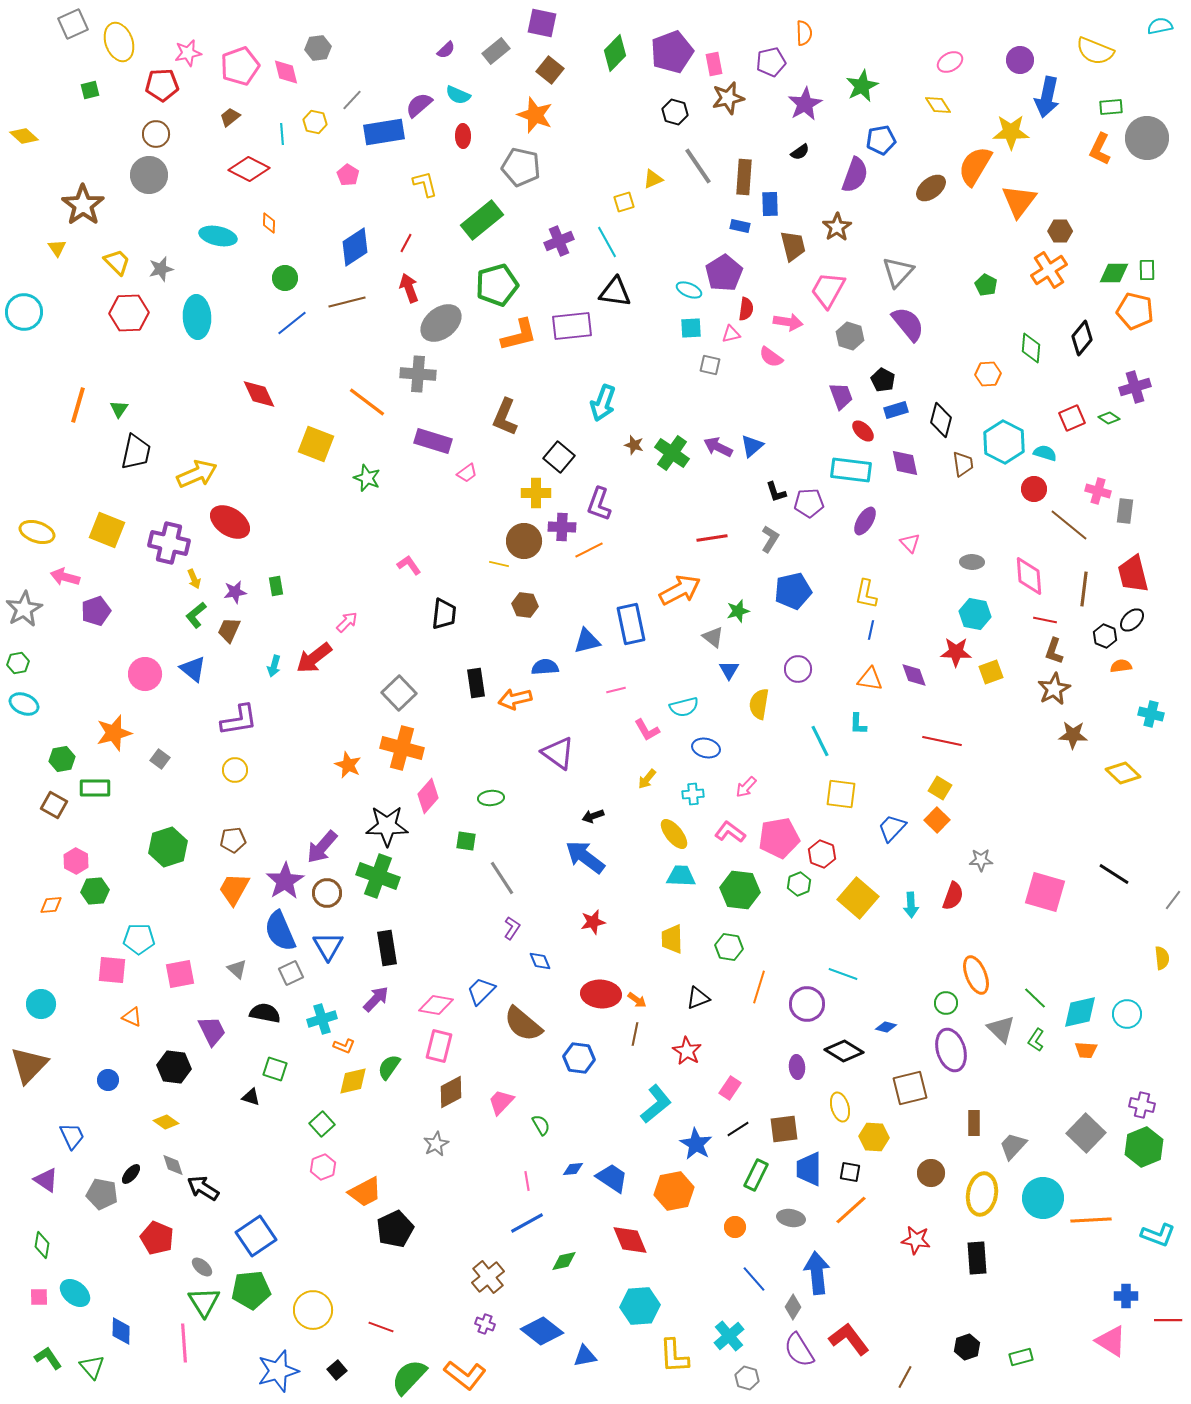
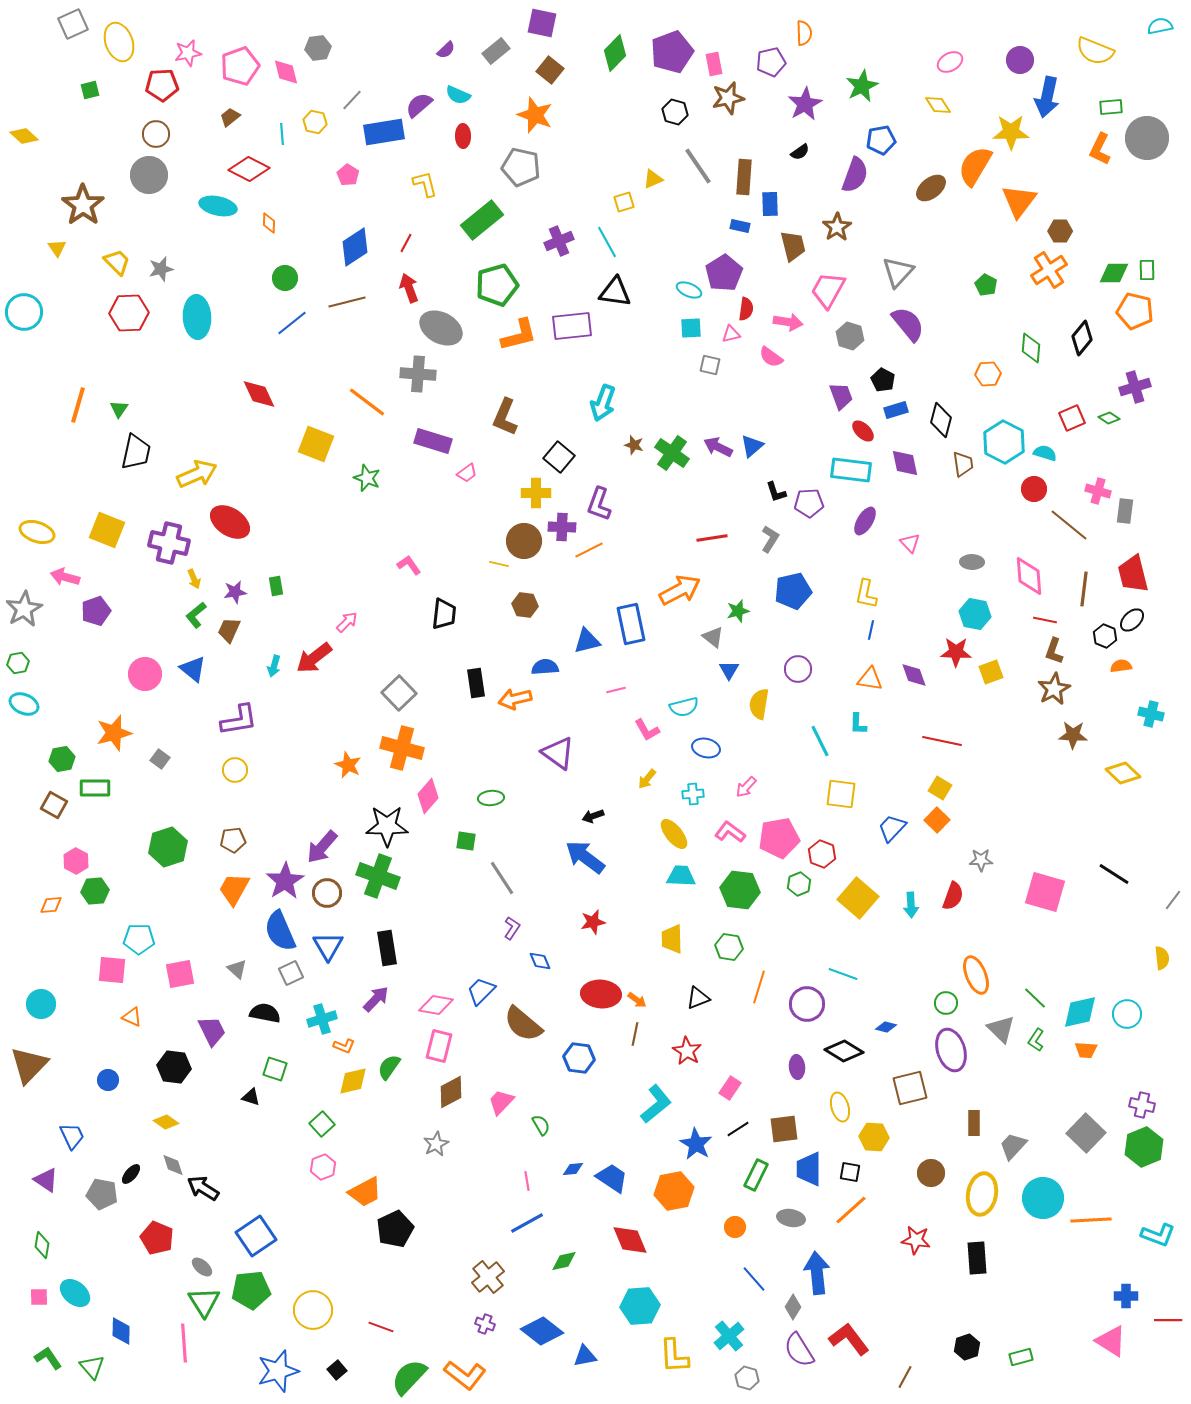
cyan ellipse at (218, 236): moved 30 px up
gray ellipse at (441, 323): moved 5 px down; rotated 66 degrees clockwise
